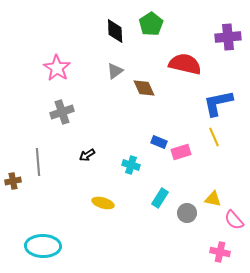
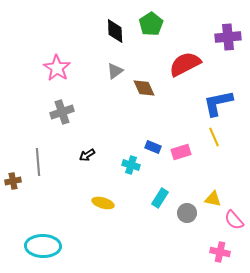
red semicircle: rotated 40 degrees counterclockwise
blue rectangle: moved 6 px left, 5 px down
